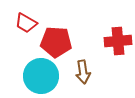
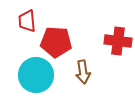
red trapezoid: moved 1 px right, 2 px up; rotated 55 degrees clockwise
red cross: rotated 12 degrees clockwise
cyan circle: moved 5 px left, 1 px up
